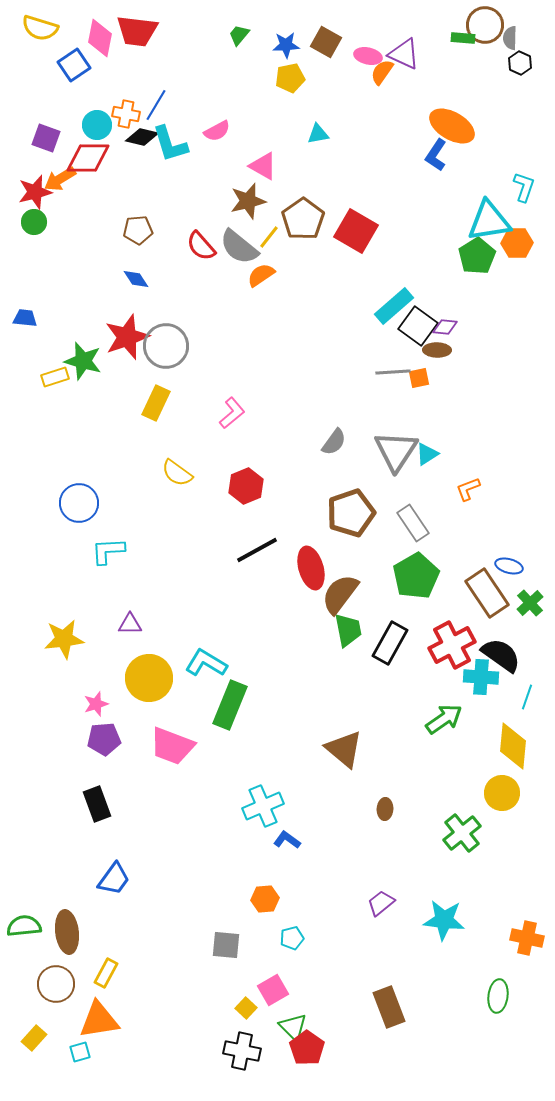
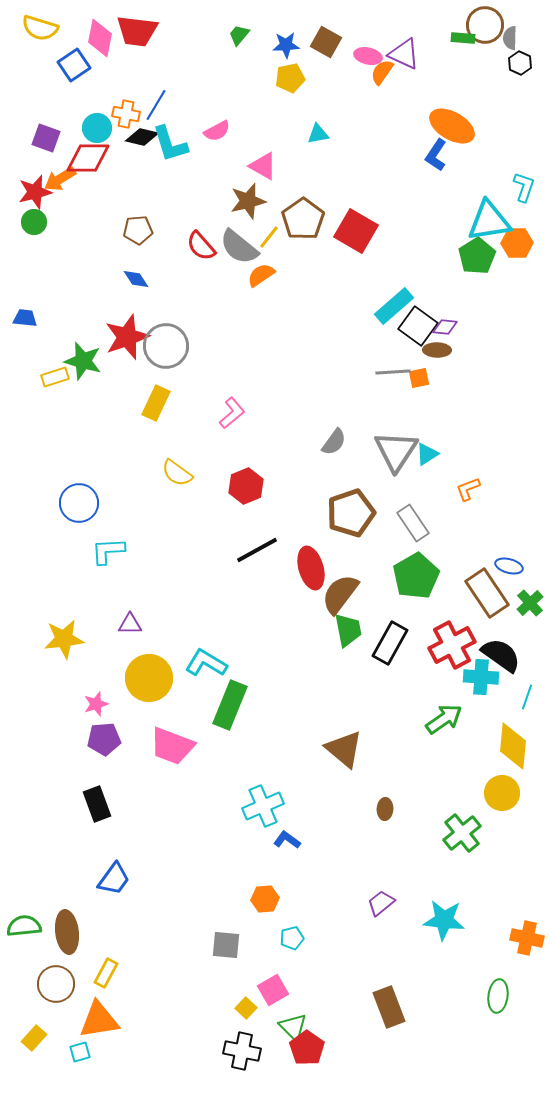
cyan circle at (97, 125): moved 3 px down
